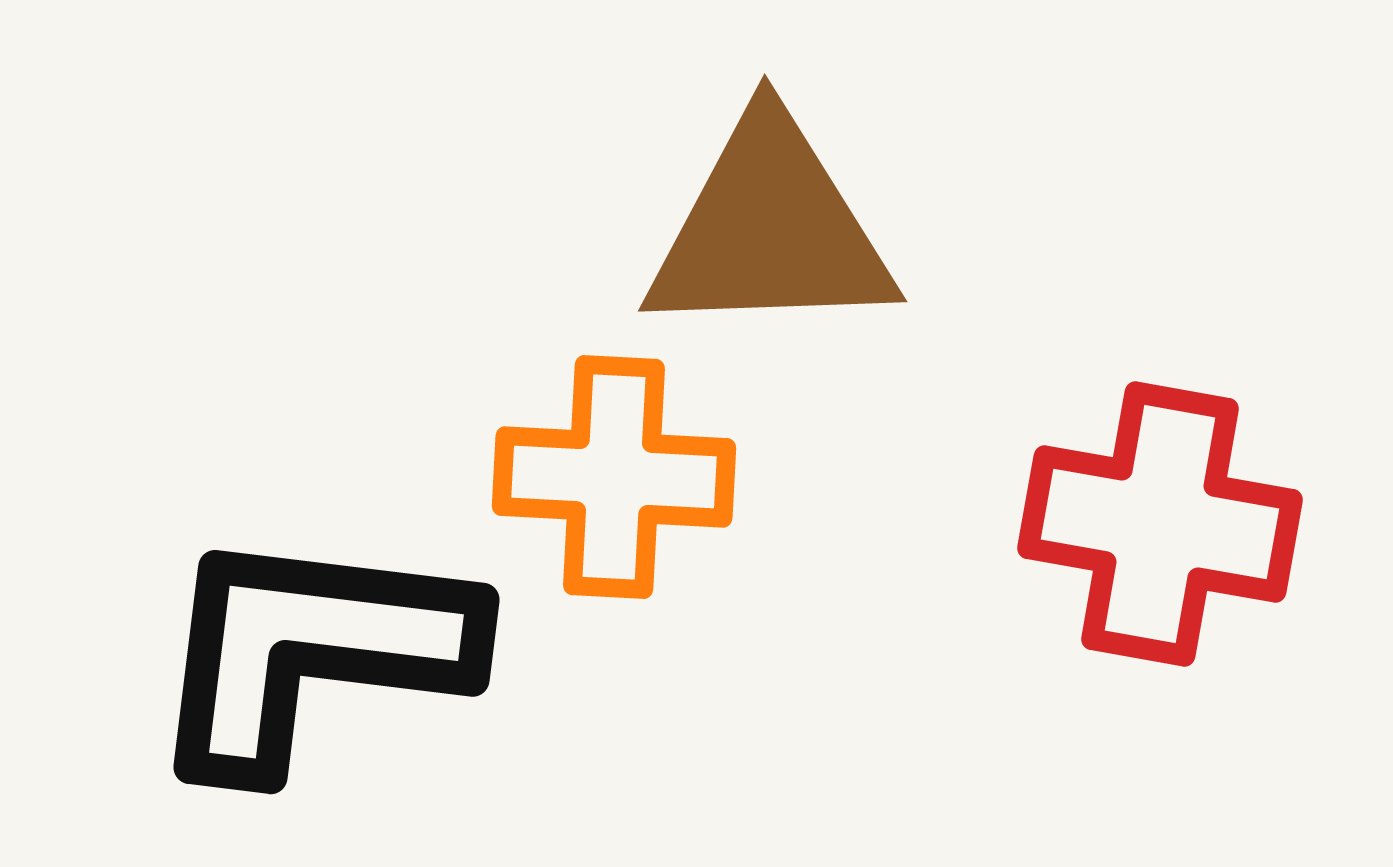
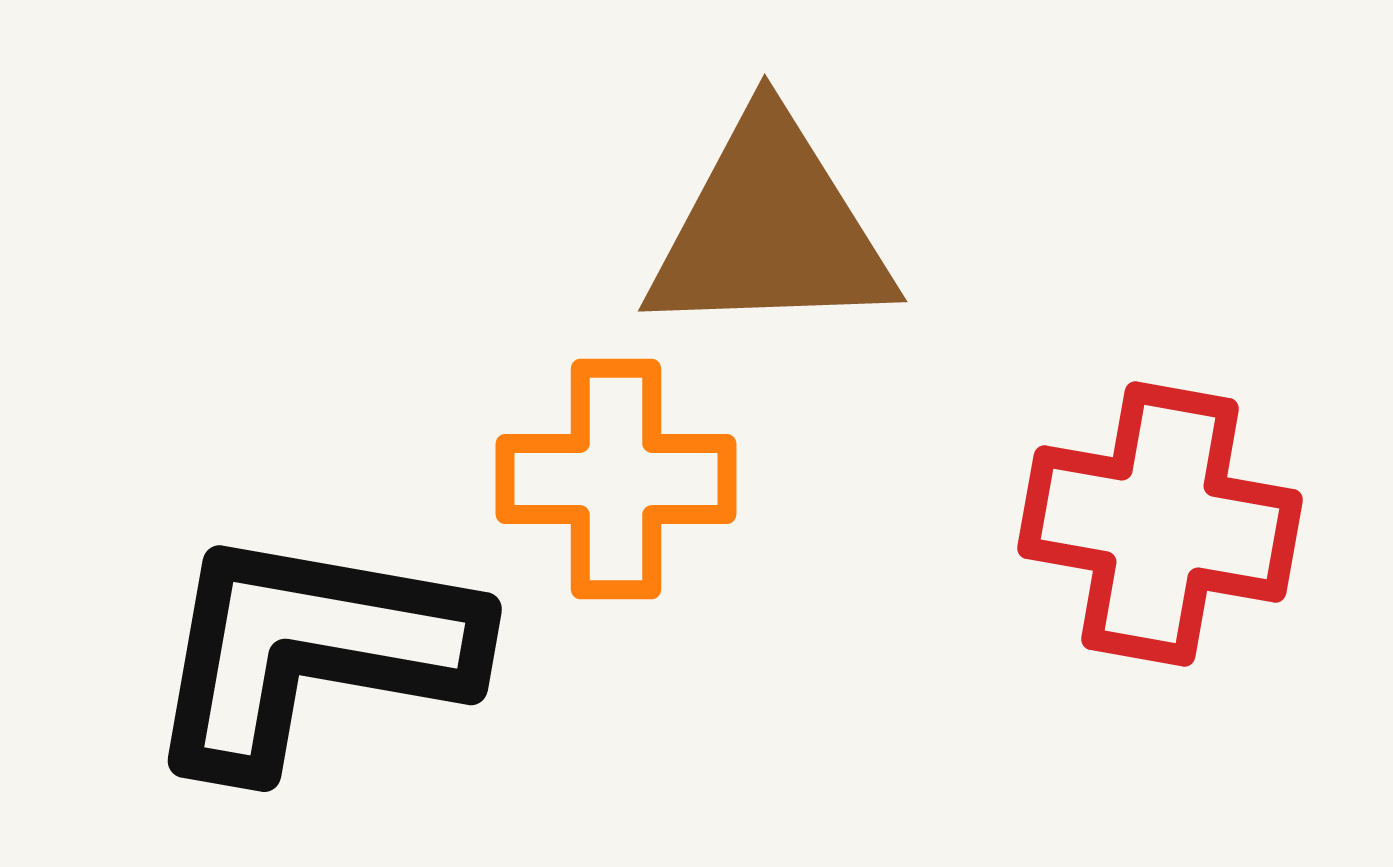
orange cross: moved 2 px right, 2 px down; rotated 3 degrees counterclockwise
black L-shape: rotated 3 degrees clockwise
